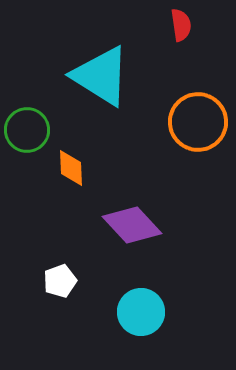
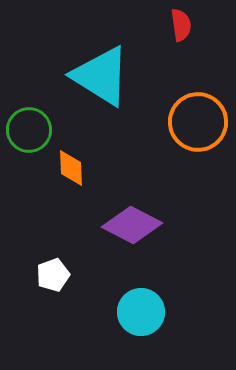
green circle: moved 2 px right
purple diamond: rotated 20 degrees counterclockwise
white pentagon: moved 7 px left, 6 px up
